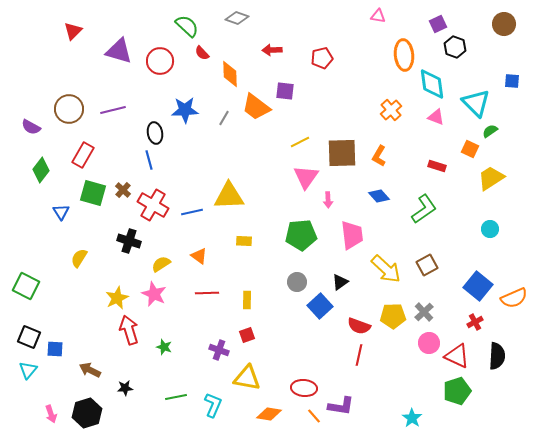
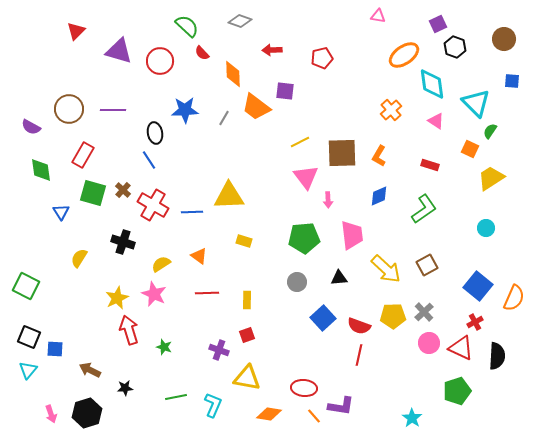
gray diamond at (237, 18): moved 3 px right, 3 px down
brown circle at (504, 24): moved 15 px down
red triangle at (73, 31): moved 3 px right
orange ellipse at (404, 55): rotated 60 degrees clockwise
orange diamond at (230, 74): moved 3 px right
purple line at (113, 110): rotated 15 degrees clockwise
pink triangle at (436, 117): moved 4 px down; rotated 12 degrees clockwise
green semicircle at (490, 131): rotated 21 degrees counterclockwise
blue line at (149, 160): rotated 18 degrees counterclockwise
red rectangle at (437, 166): moved 7 px left, 1 px up
green diamond at (41, 170): rotated 45 degrees counterclockwise
pink triangle at (306, 177): rotated 12 degrees counterclockwise
blue diamond at (379, 196): rotated 70 degrees counterclockwise
blue line at (192, 212): rotated 10 degrees clockwise
cyan circle at (490, 229): moved 4 px left, 1 px up
green pentagon at (301, 235): moved 3 px right, 3 px down
black cross at (129, 241): moved 6 px left, 1 px down
yellow rectangle at (244, 241): rotated 14 degrees clockwise
black triangle at (340, 282): moved 1 px left, 4 px up; rotated 30 degrees clockwise
orange semicircle at (514, 298): rotated 44 degrees counterclockwise
blue square at (320, 306): moved 3 px right, 12 px down
red triangle at (457, 356): moved 4 px right, 8 px up
